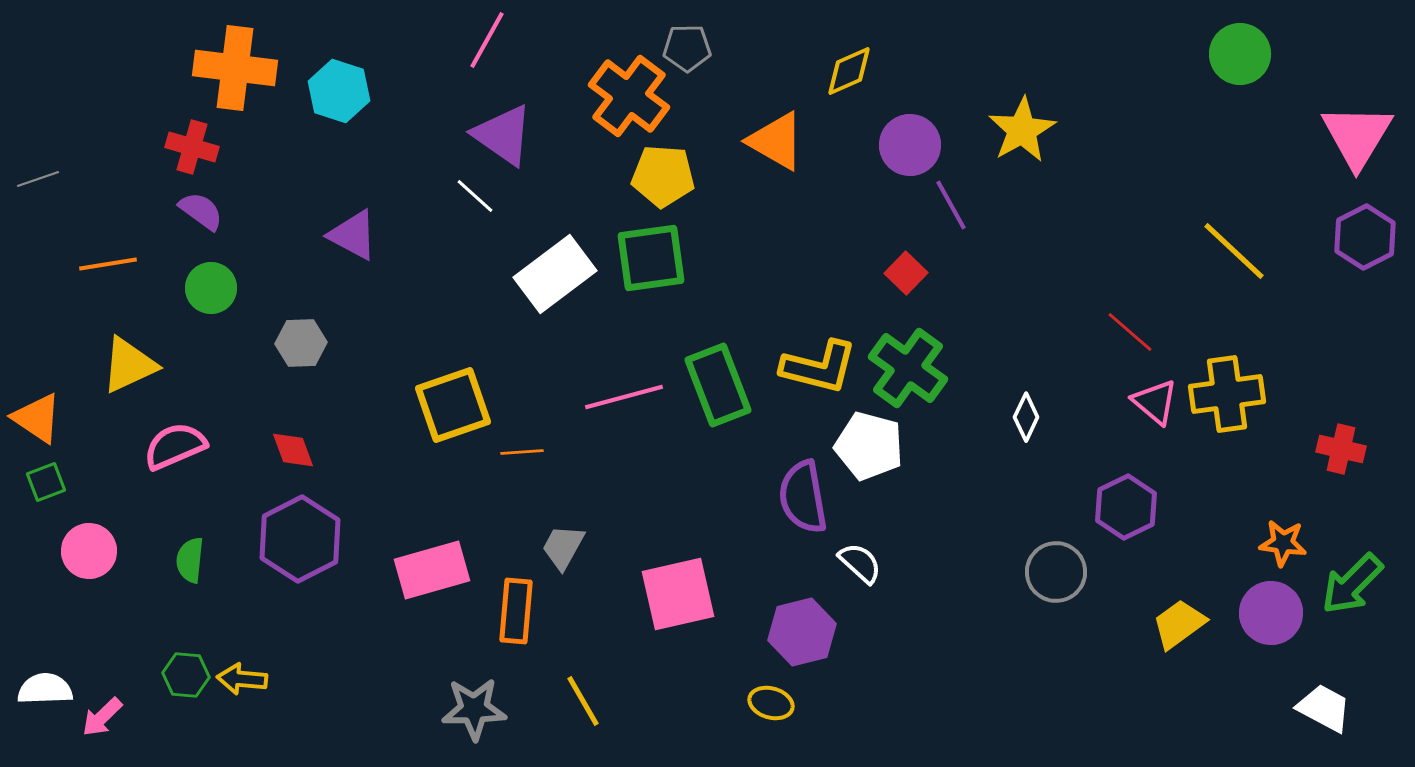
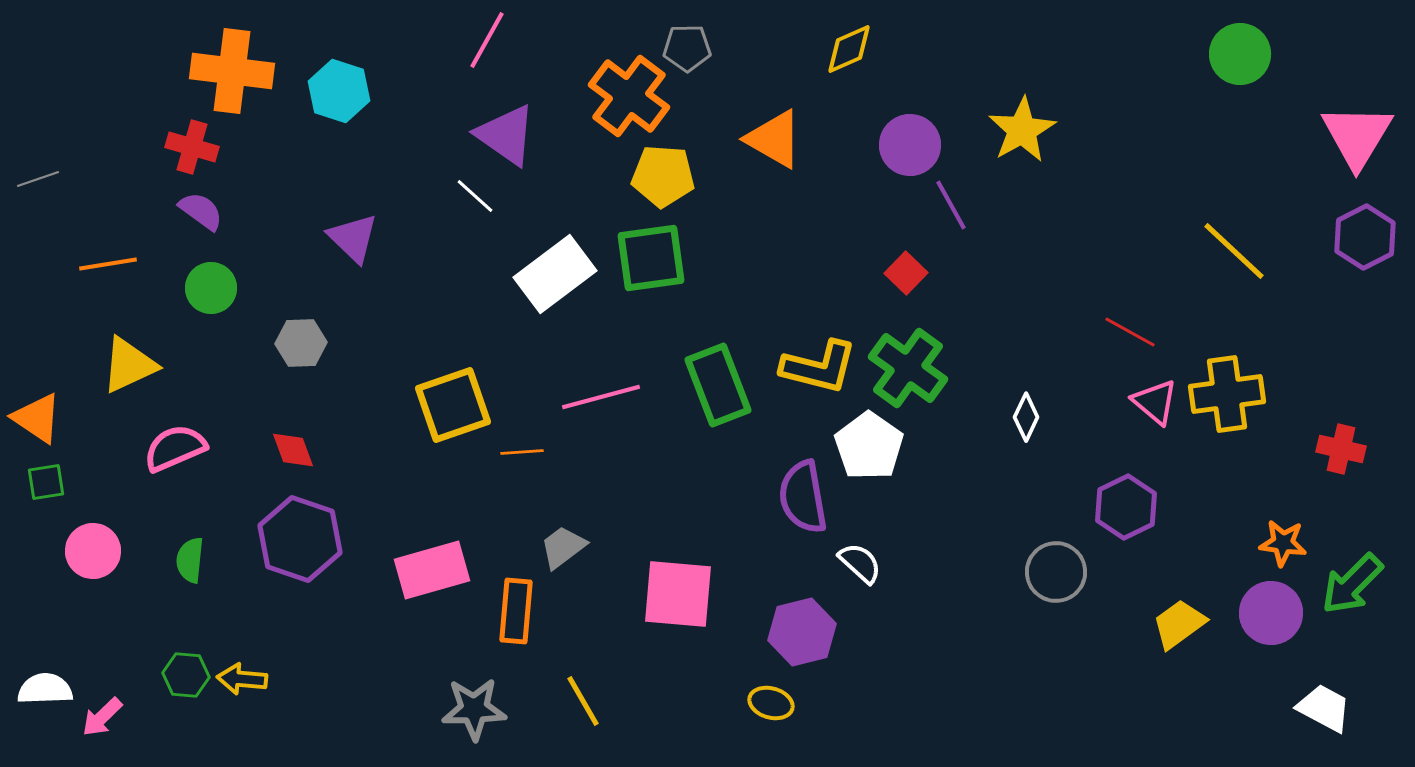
orange cross at (235, 68): moved 3 px left, 3 px down
yellow diamond at (849, 71): moved 22 px up
purple triangle at (503, 135): moved 3 px right
orange triangle at (776, 141): moved 2 px left, 2 px up
purple triangle at (353, 235): moved 3 px down; rotated 16 degrees clockwise
red line at (1130, 332): rotated 12 degrees counterclockwise
pink line at (624, 397): moved 23 px left
pink semicircle at (175, 446): moved 2 px down
white pentagon at (869, 446): rotated 20 degrees clockwise
green square at (46, 482): rotated 12 degrees clockwise
purple hexagon at (300, 539): rotated 14 degrees counterclockwise
gray trapezoid at (563, 547): rotated 24 degrees clockwise
pink circle at (89, 551): moved 4 px right
pink square at (678, 594): rotated 18 degrees clockwise
